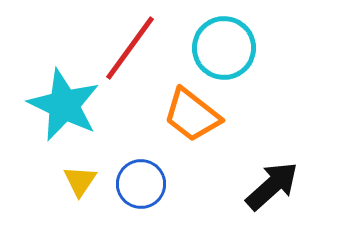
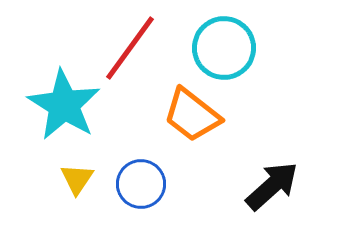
cyan star: rotated 6 degrees clockwise
yellow triangle: moved 3 px left, 2 px up
